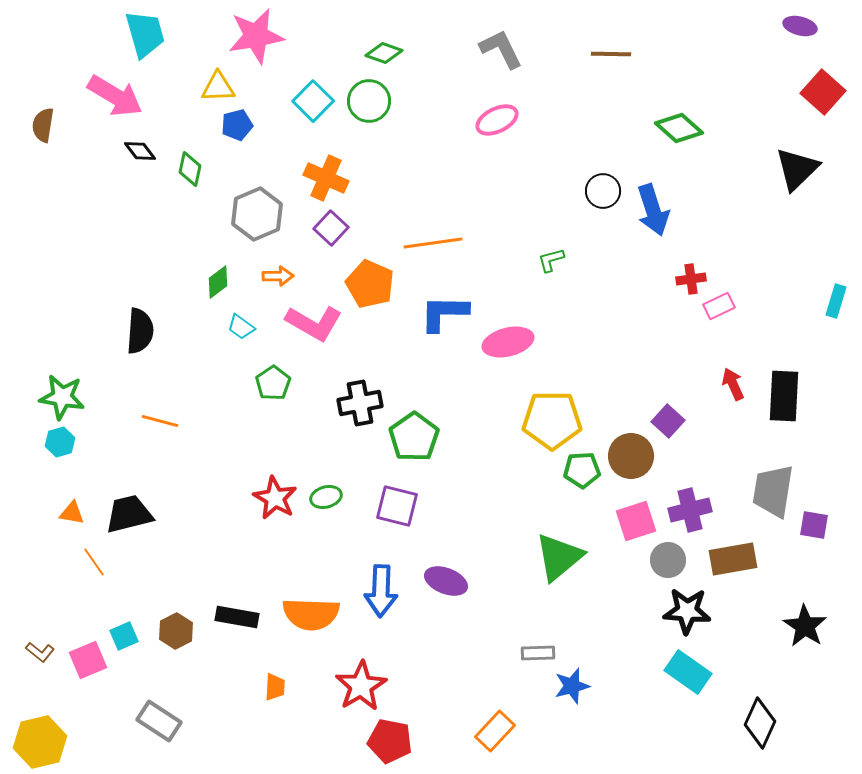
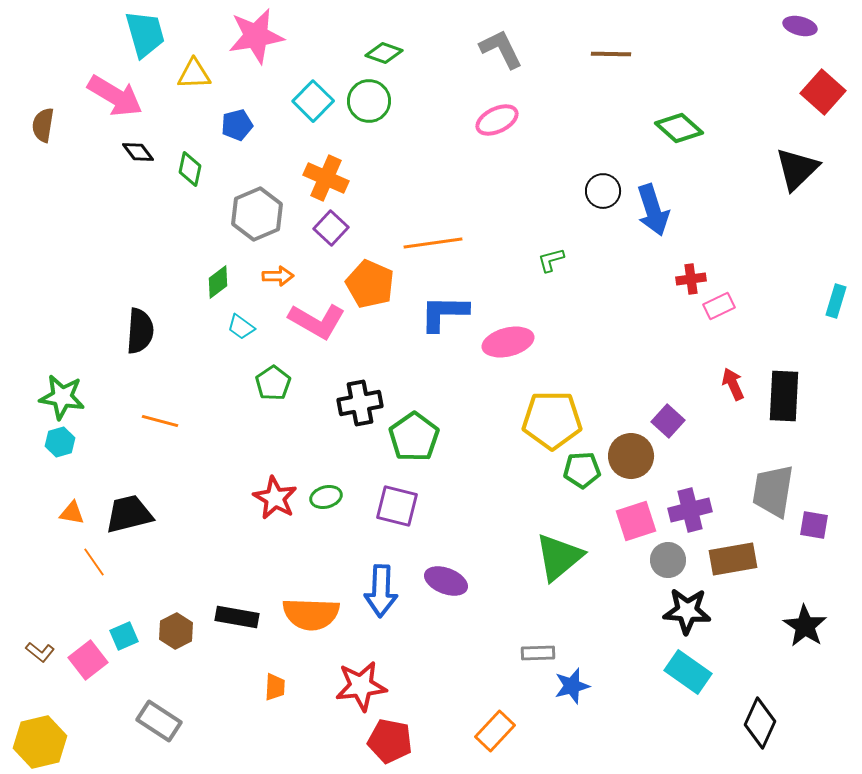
yellow triangle at (218, 87): moved 24 px left, 13 px up
black diamond at (140, 151): moved 2 px left, 1 px down
pink L-shape at (314, 323): moved 3 px right, 2 px up
pink square at (88, 660): rotated 15 degrees counterclockwise
red star at (361, 686): rotated 24 degrees clockwise
